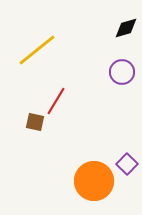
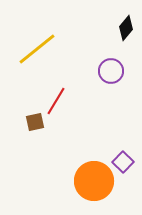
black diamond: rotated 35 degrees counterclockwise
yellow line: moved 1 px up
purple circle: moved 11 px left, 1 px up
brown square: rotated 24 degrees counterclockwise
purple square: moved 4 px left, 2 px up
